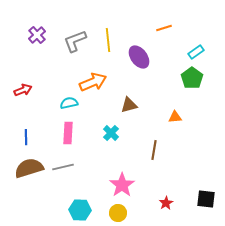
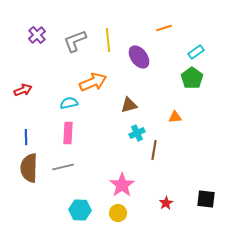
cyan cross: moved 26 px right; rotated 21 degrees clockwise
brown semicircle: rotated 72 degrees counterclockwise
